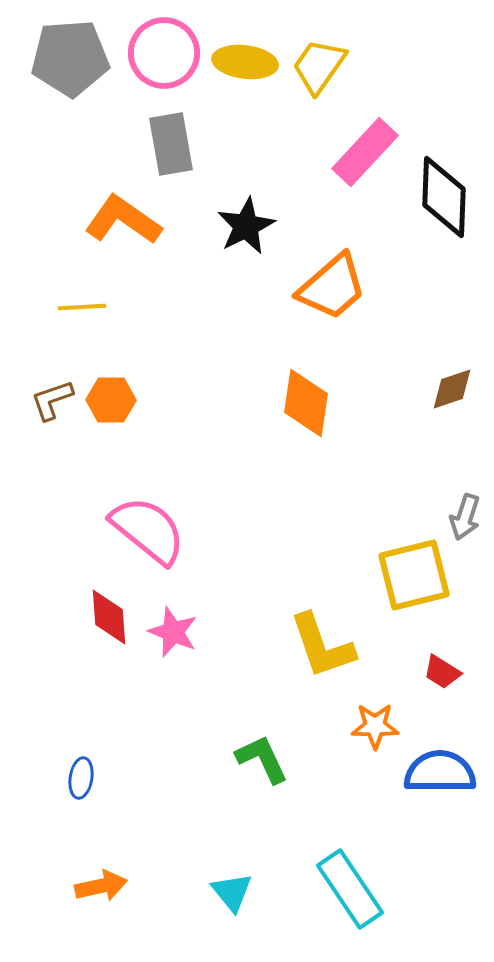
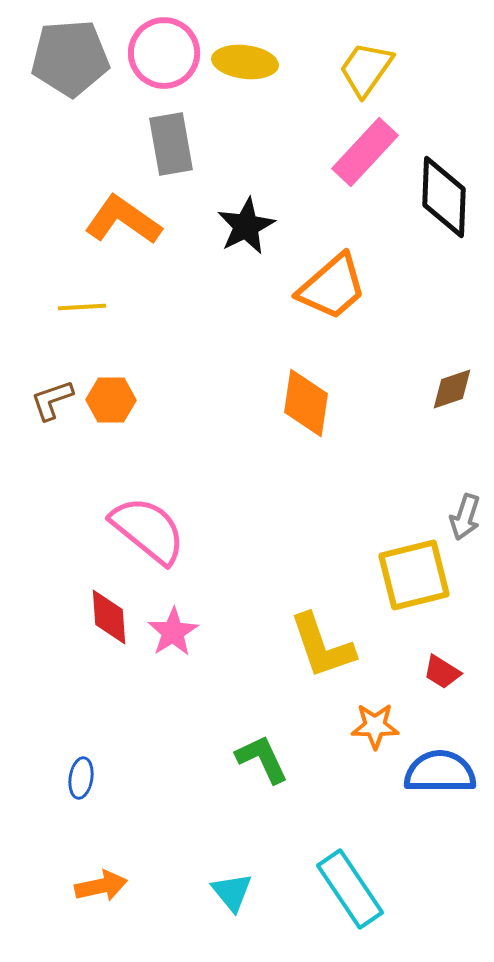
yellow trapezoid: moved 47 px right, 3 px down
pink star: rotated 18 degrees clockwise
